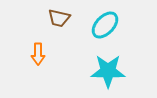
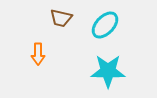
brown trapezoid: moved 2 px right
